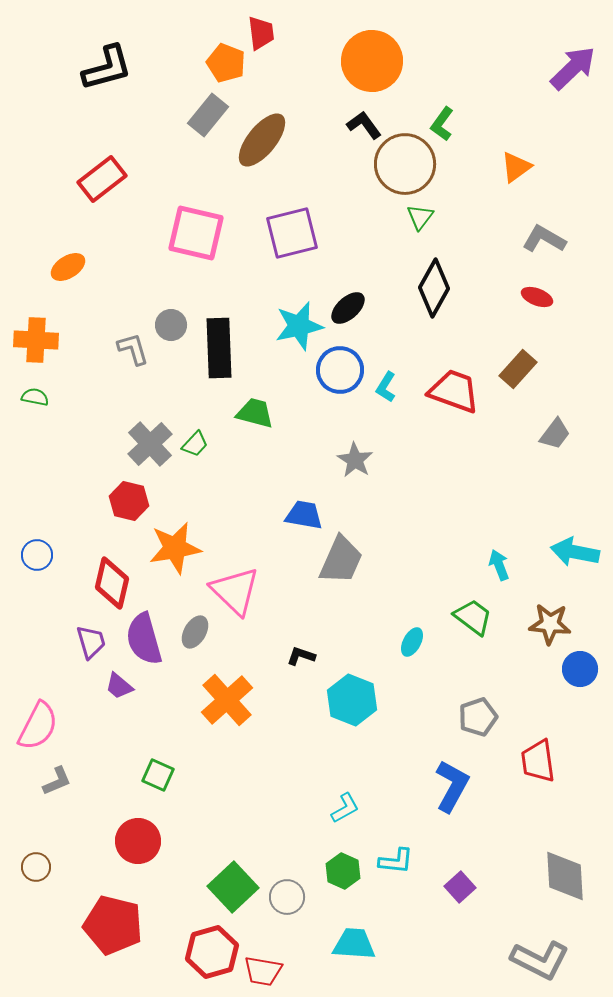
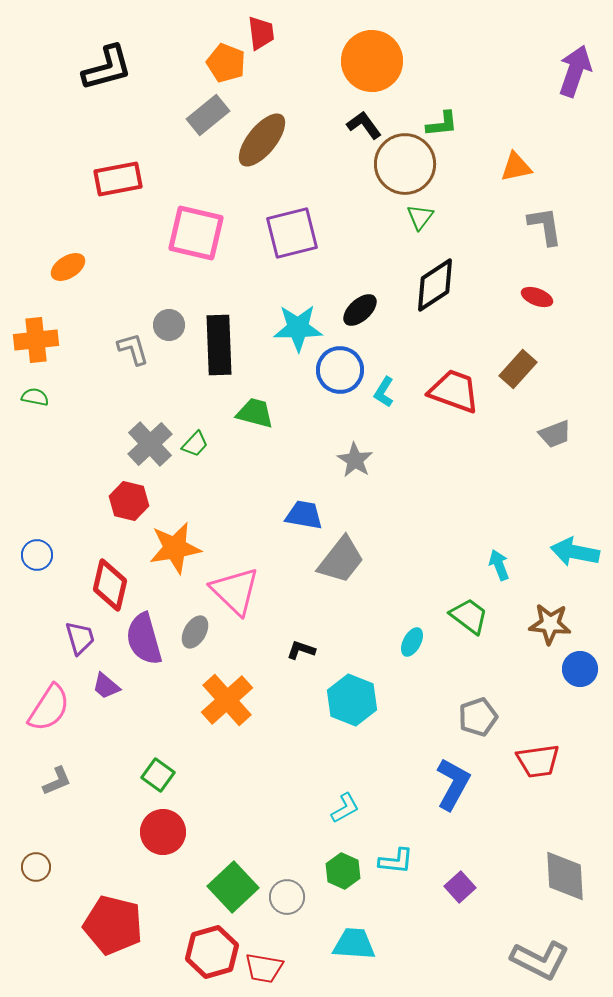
purple arrow at (573, 68): moved 2 px right, 3 px down; rotated 27 degrees counterclockwise
gray rectangle at (208, 115): rotated 12 degrees clockwise
green L-shape at (442, 124): rotated 132 degrees counterclockwise
orange triangle at (516, 167): rotated 24 degrees clockwise
red rectangle at (102, 179): moved 16 px right; rotated 27 degrees clockwise
gray L-shape at (544, 239): moved 1 px right, 13 px up; rotated 51 degrees clockwise
black diamond at (434, 288): moved 1 px right, 3 px up; rotated 28 degrees clockwise
black ellipse at (348, 308): moved 12 px right, 2 px down
gray circle at (171, 325): moved 2 px left
cyan star at (299, 326): moved 1 px left, 2 px down; rotated 12 degrees clockwise
orange cross at (36, 340): rotated 9 degrees counterclockwise
black rectangle at (219, 348): moved 3 px up
cyan L-shape at (386, 387): moved 2 px left, 5 px down
gray trapezoid at (555, 434): rotated 32 degrees clockwise
gray trapezoid at (341, 560): rotated 14 degrees clockwise
red diamond at (112, 583): moved 2 px left, 2 px down
green trapezoid at (473, 617): moved 4 px left, 1 px up
purple trapezoid at (91, 642): moved 11 px left, 4 px up
black L-shape at (301, 656): moved 6 px up
purple trapezoid at (119, 686): moved 13 px left
pink semicircle at (38, 726): moved 11 px right, 18 px up; rotated 6 degrees clockwise
red trapezoid at (538, 761): rotated 90 degrees counterclockwise
green square at (158, 775): rotated 12 degrees clockwise
blue L-shape at (452, 786): moved 1 px right, 2 px up
red circle at (138, 841): moved 25 px right, 9 px up
red trapezoid at (263, 971): moved 1 px right, 3 px up
